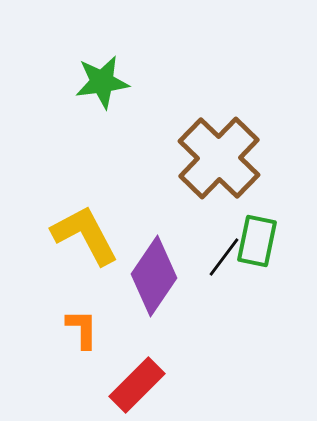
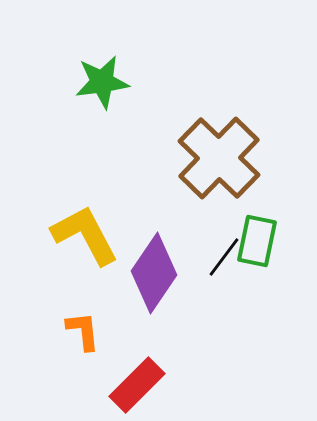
purple diamond: moved 3 px up
orange L-shape: moved 1 px right, 2 px down; rotated 6 degrees counterclockwise
